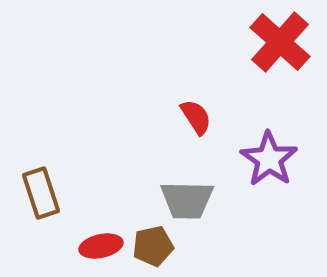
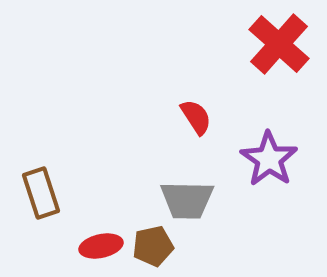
red cross: moved 1 px left, 2 px down
